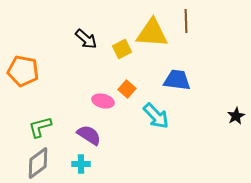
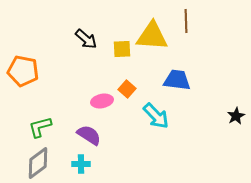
yellow triangle: moved 3 px down
yellow square: rotated 24 degrees clockwise
pink ellipse: moved 1 px left; rotated 25 degrees counterclockwise
